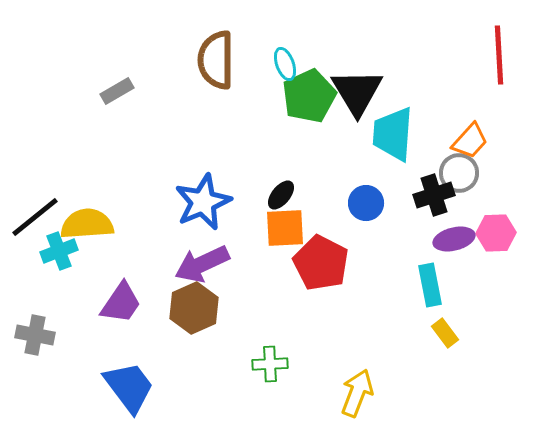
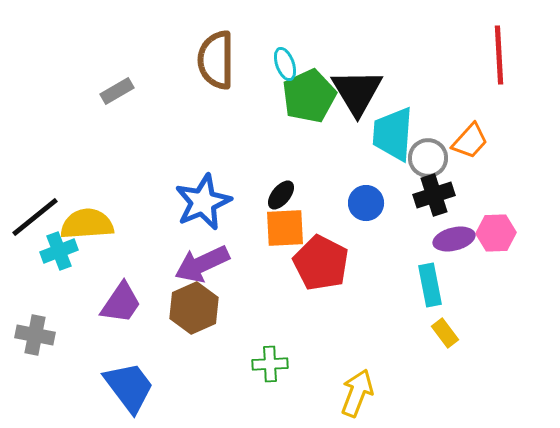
gray circle: moved 31 px left, 15 px up
